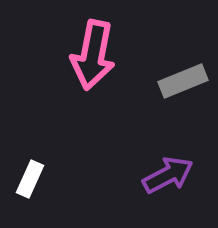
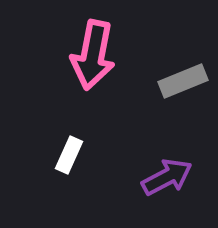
purple arrow: moved 1 px left, 2 px down
white rectangle: moved 39 px right, 24 px up
